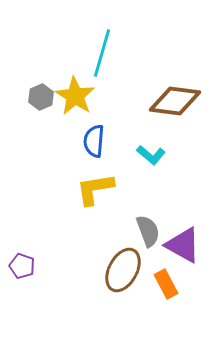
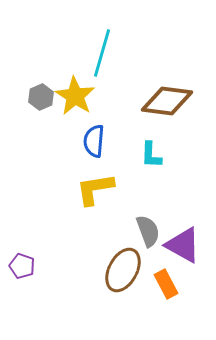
brown diamond: moved 8 px left
cyan L-shape: rotated 52 degrees clockwise
